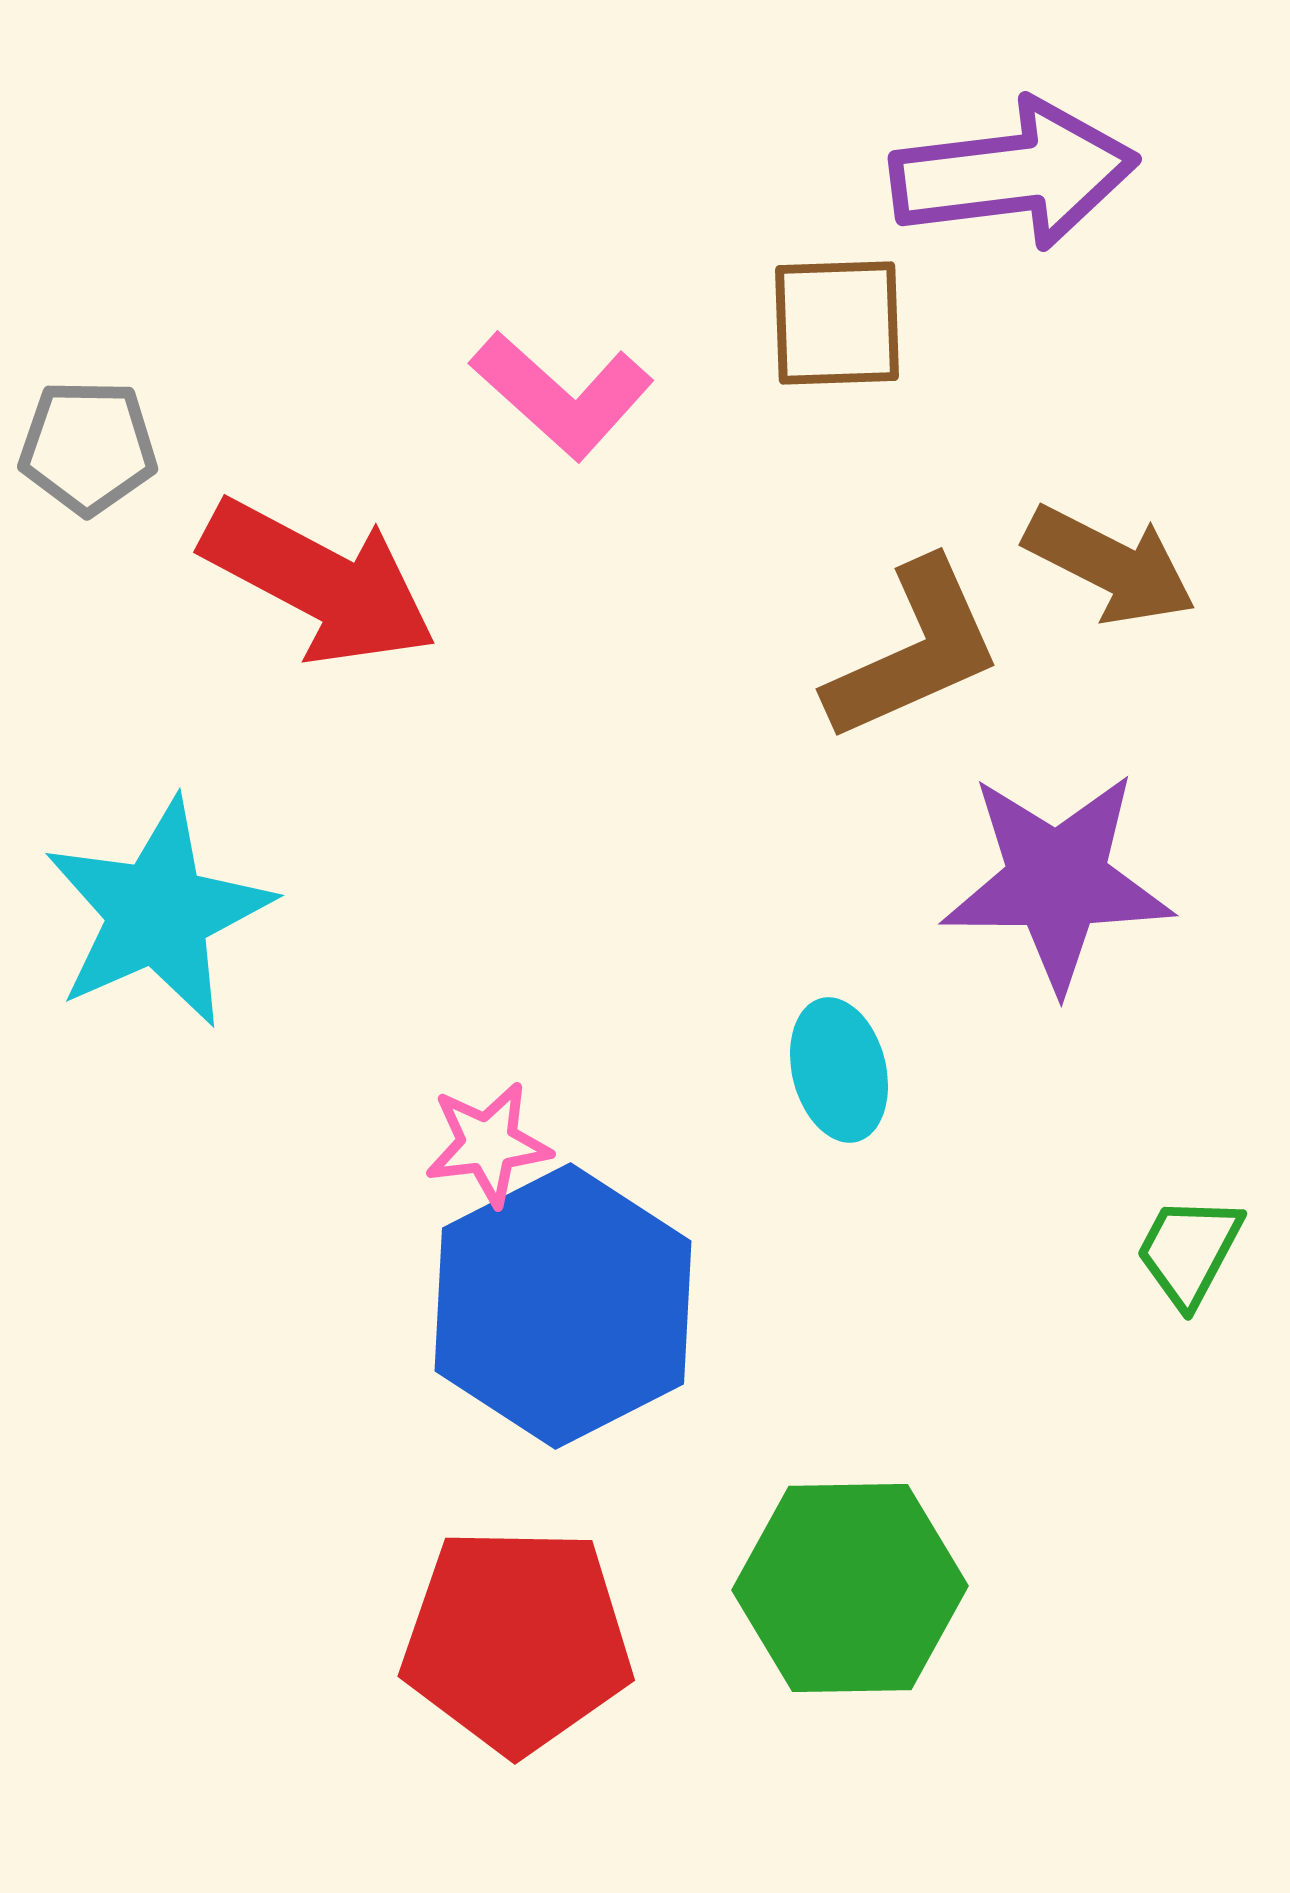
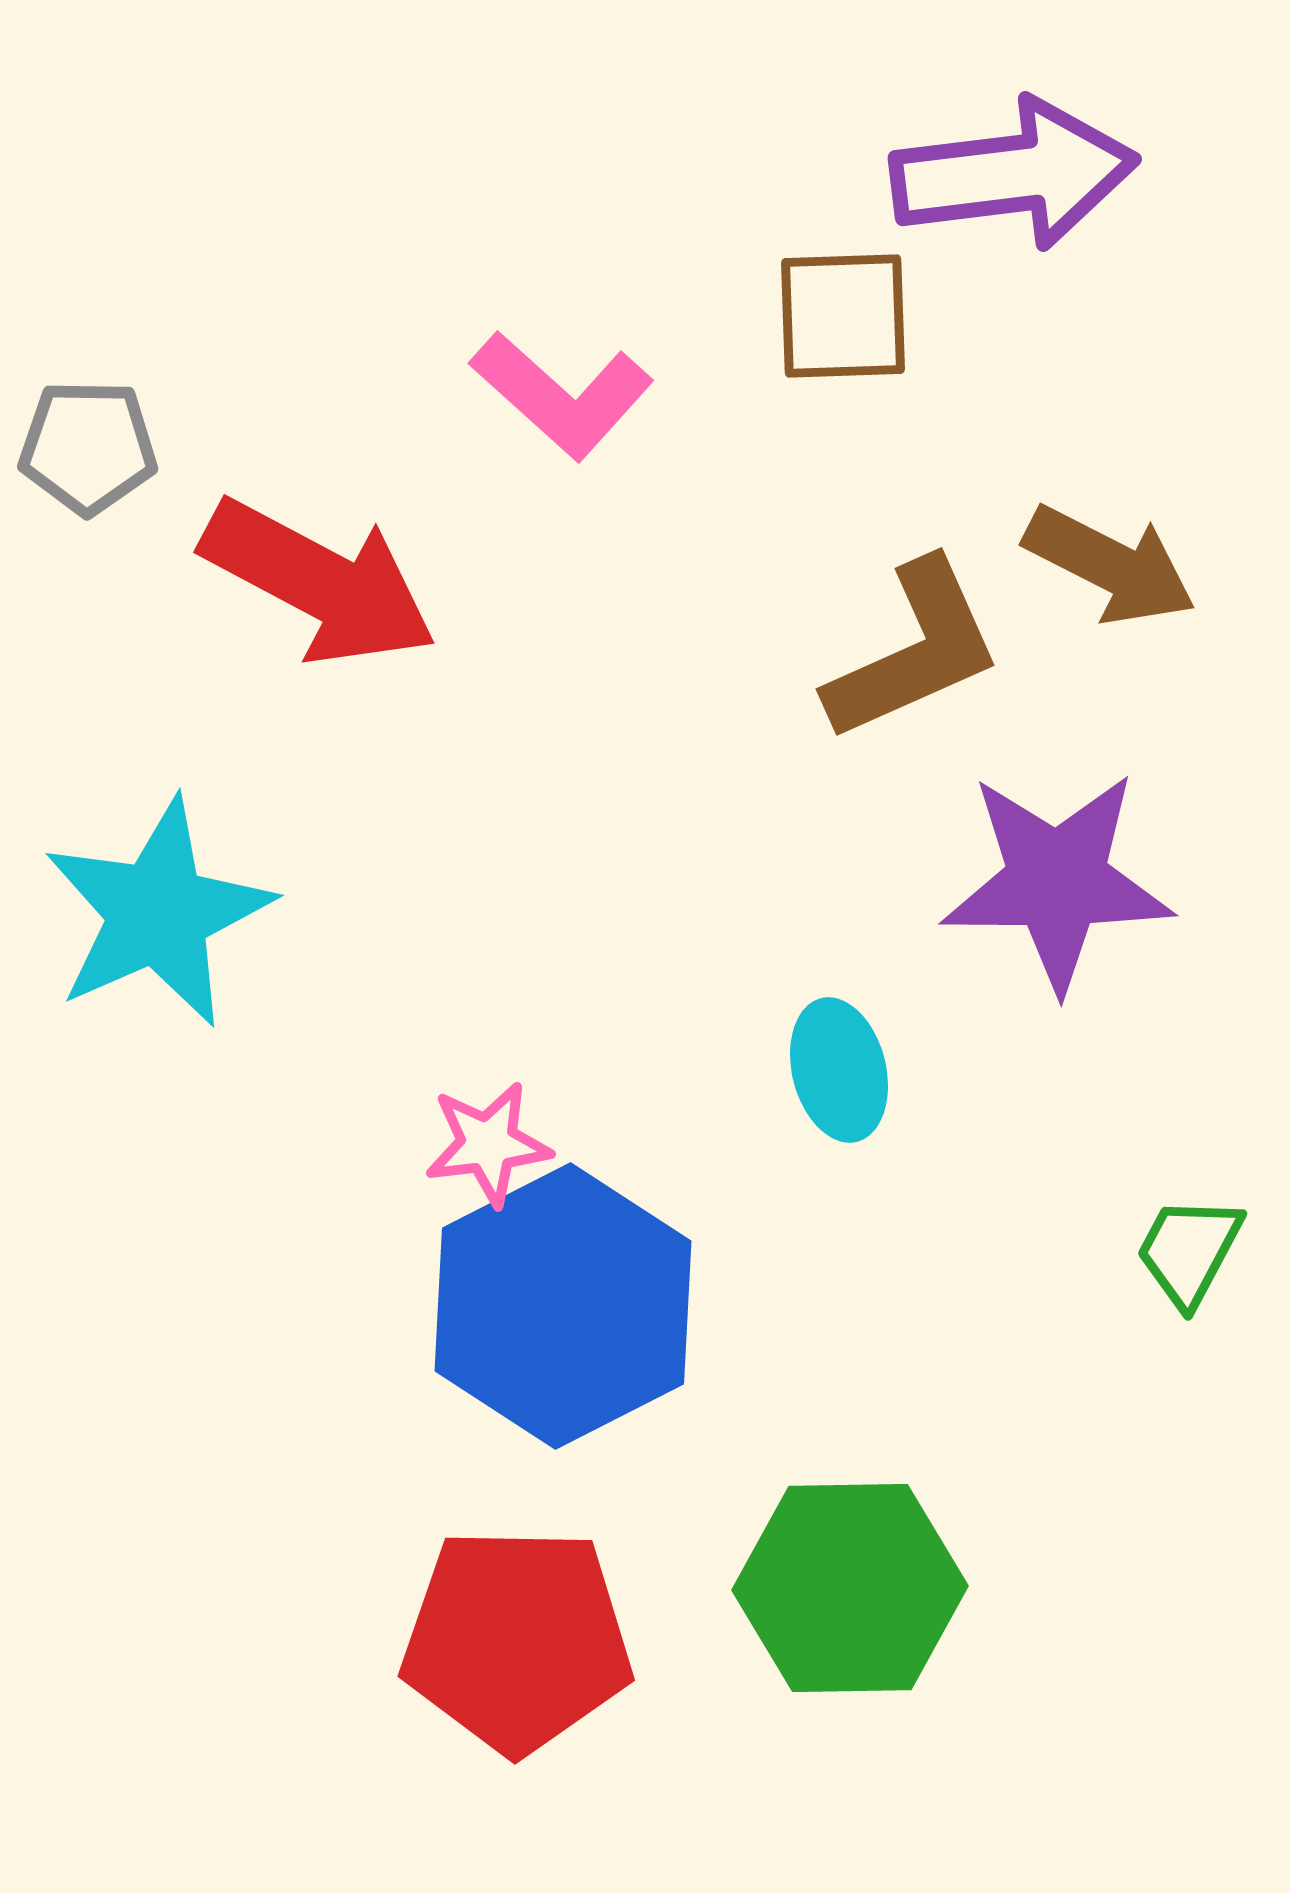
brown square: moved 6 px right, 7 px up
